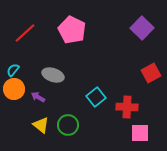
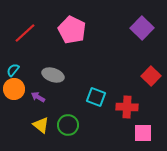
red square: moved 3 px down; rotated 18 degrees counterclockwise
cyan square: rotated 30 degrees counterclockwise
pink square: moved 3 px right
